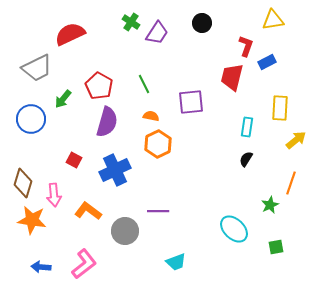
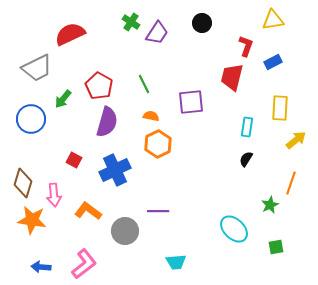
blue rectangle: moved 6 px right
cyan trapezoid: rotated 15 degrees clockwise
